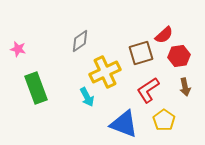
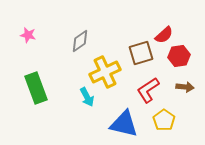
pink star: moved 10 px right, 14 px up
brown arrow: rotated 72 degrees counterclockwise
blue triangle: rotated 8 degrees counterclockwise
